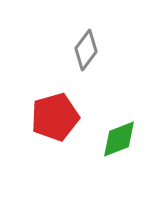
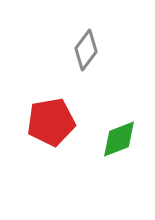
red pentagon: moved 4 px left, 5 px down; rotated 6 degrees clockwise
